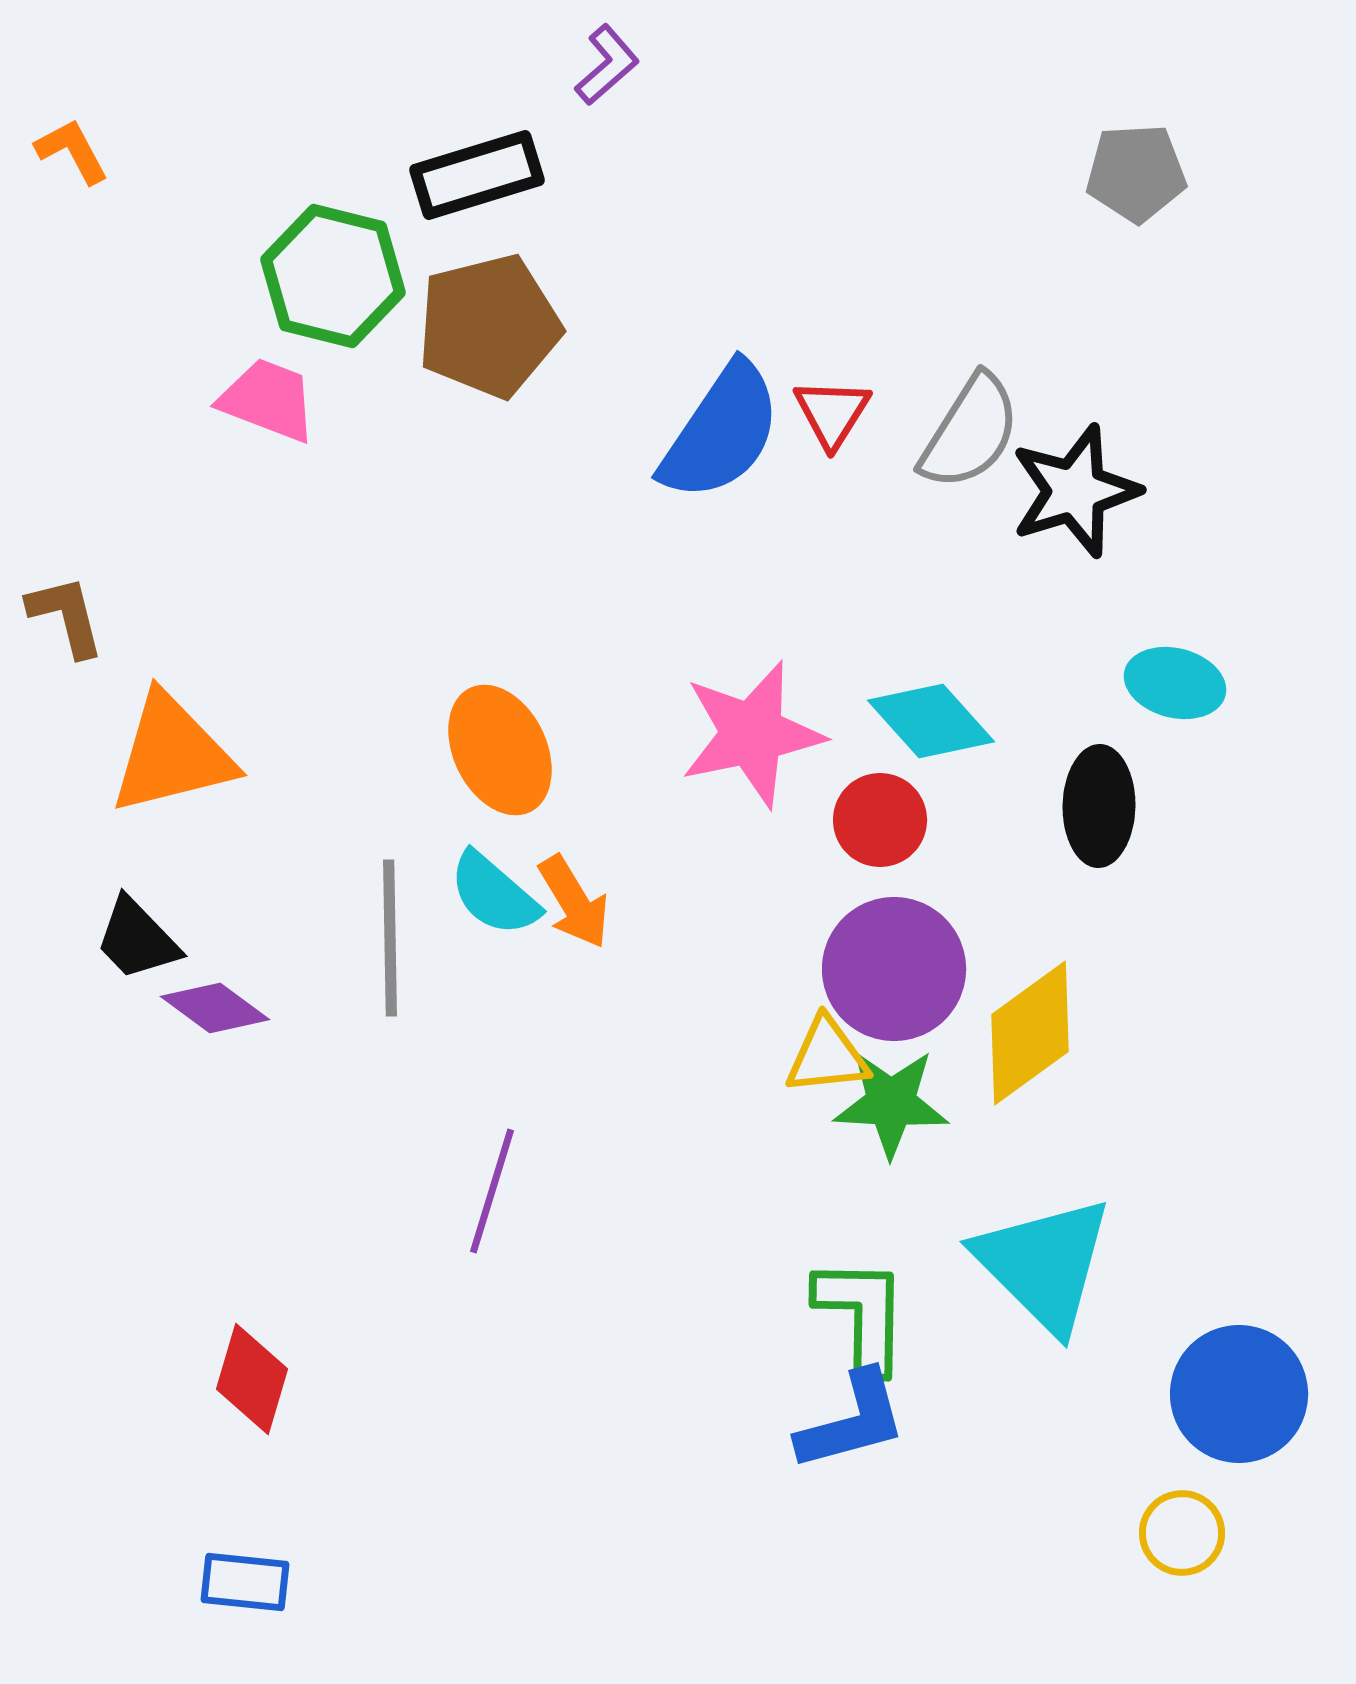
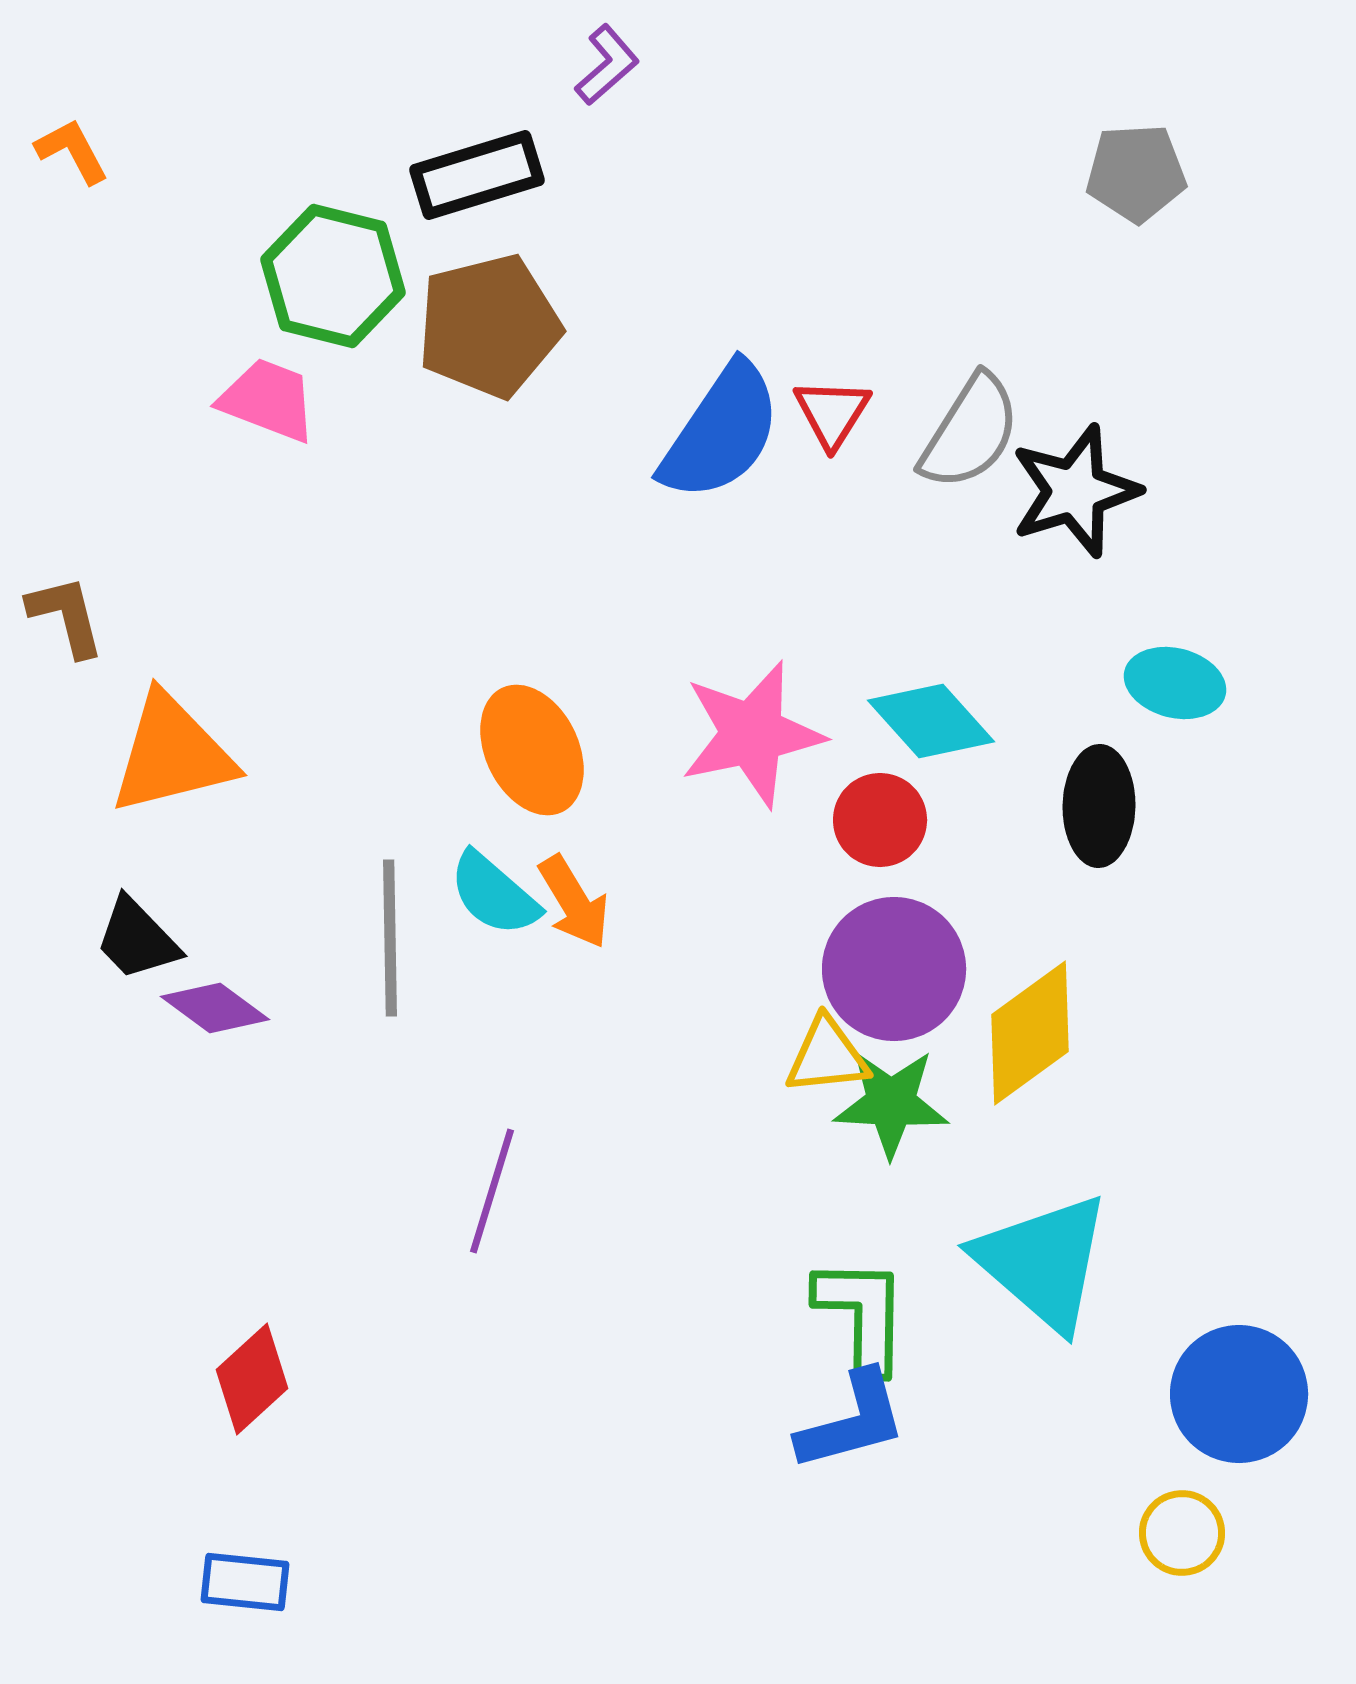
orange ellipse: moved 32 px right
cyan triangle: moved 1 px left, 2 px up; rotated 4 degrees counterclockwise
red diamond: rotated 31 degrees clockwise
